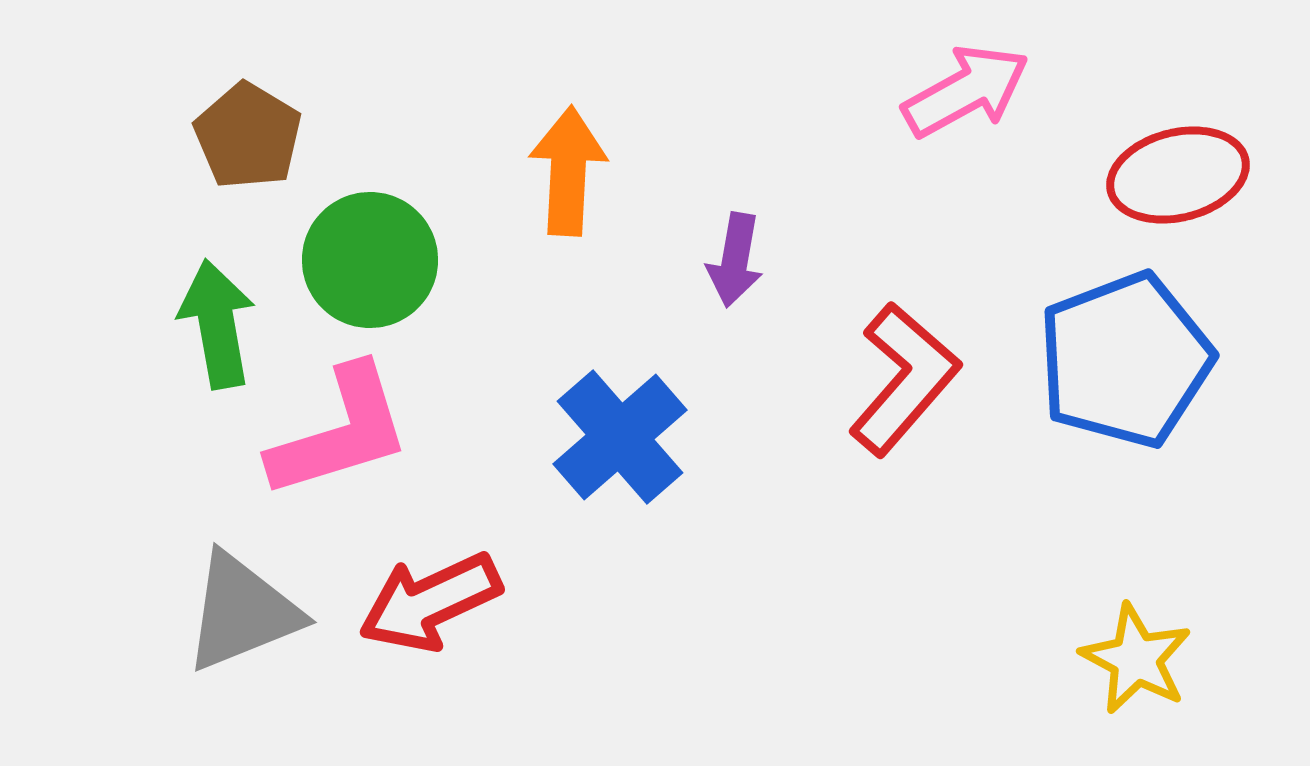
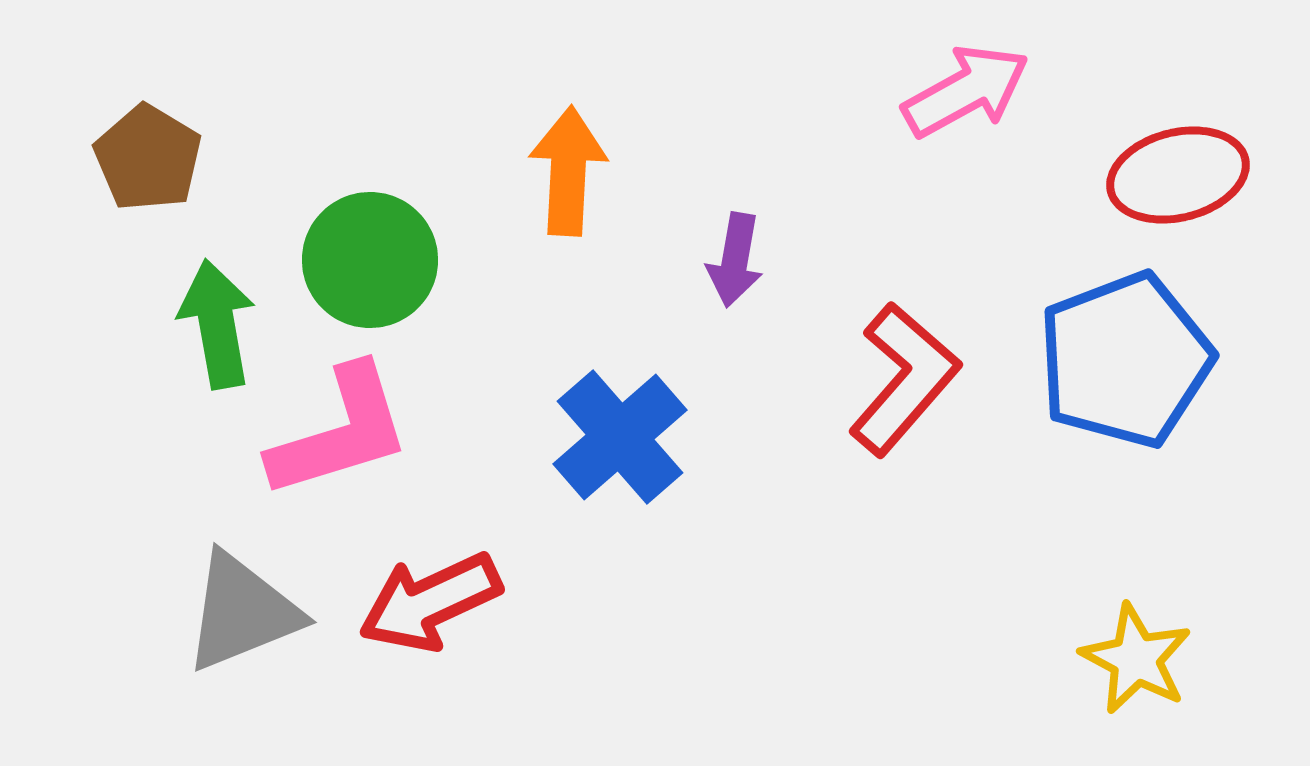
brown pentagon: moved 100 px left, 22 px down
